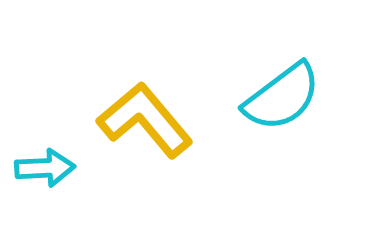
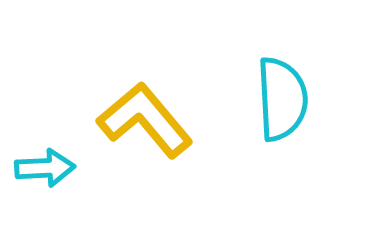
cyan semicircle: moved 2 px down; rotated 56 degrees counterclockwise
